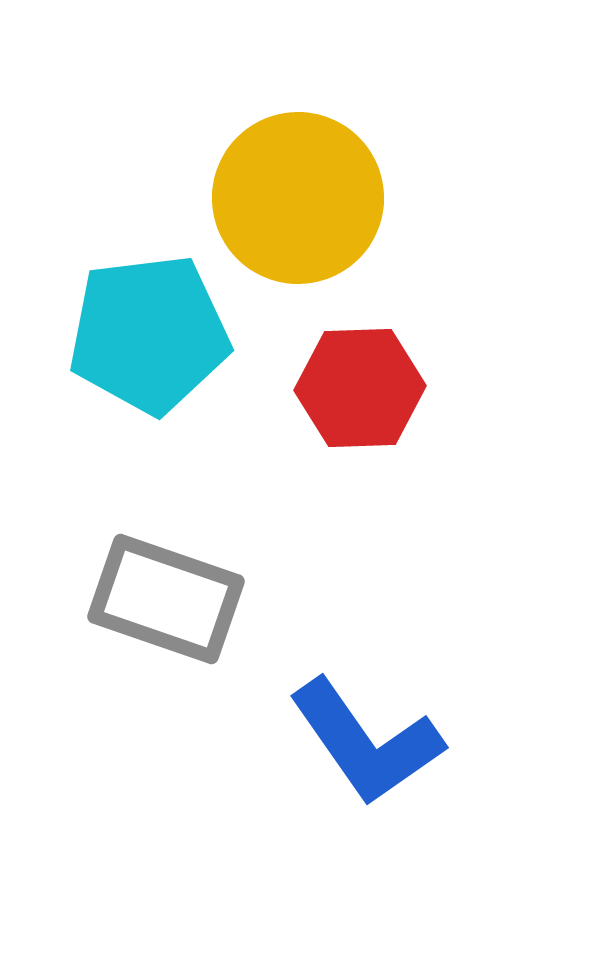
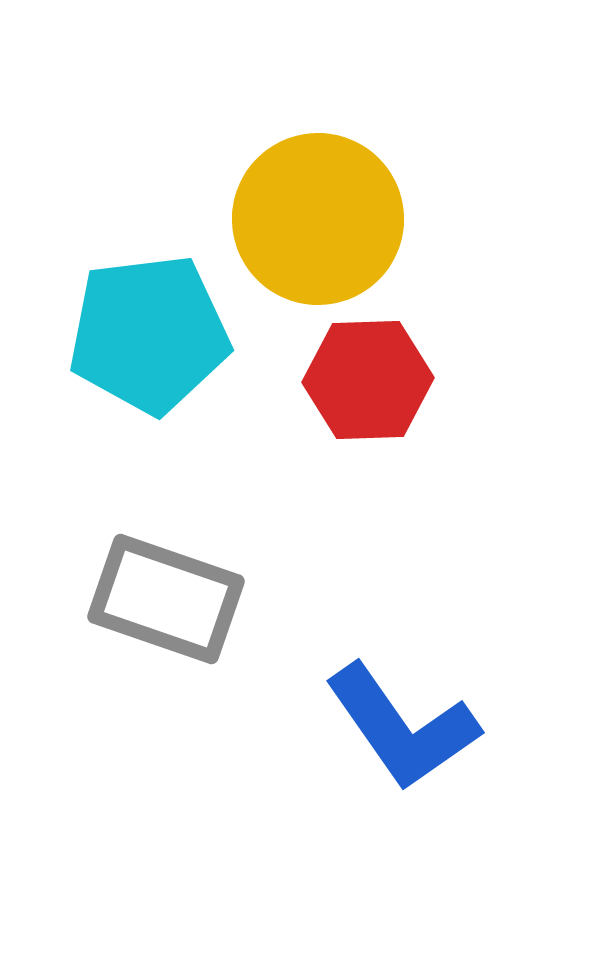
yellow circle: moved 20 px right, 21 px down
red hexagon: moved 8 px right, 8 px up
blue L-shape: moved 36 px right, 15 px up
